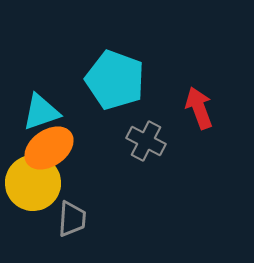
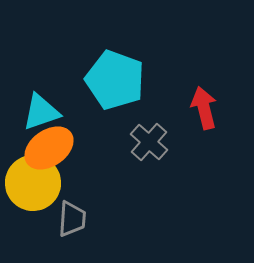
red arrow: moved 5 px right; rotated 6 degrees clockwise
gray cross: moved 3 px right, 1 px down; rotated 15 degrees clockwise
